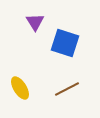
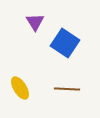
blue square: rotated 16 degrees clockwise
brown line: rotated 30 degrees clockwise
